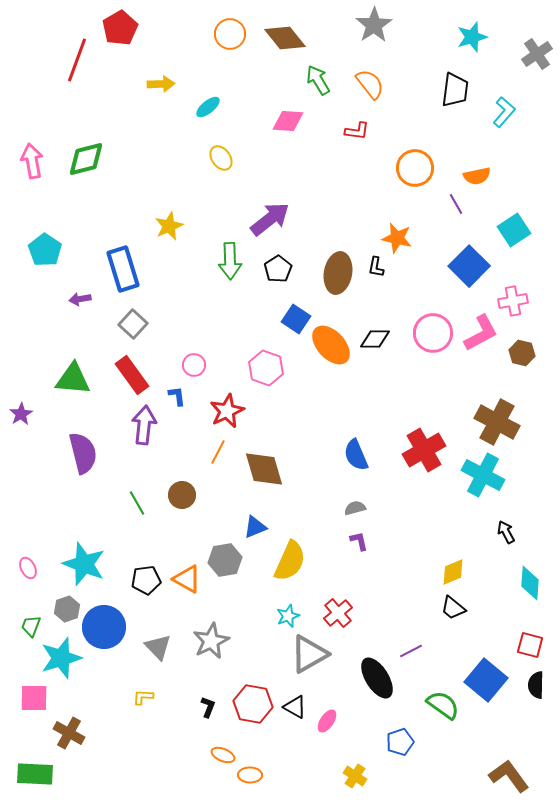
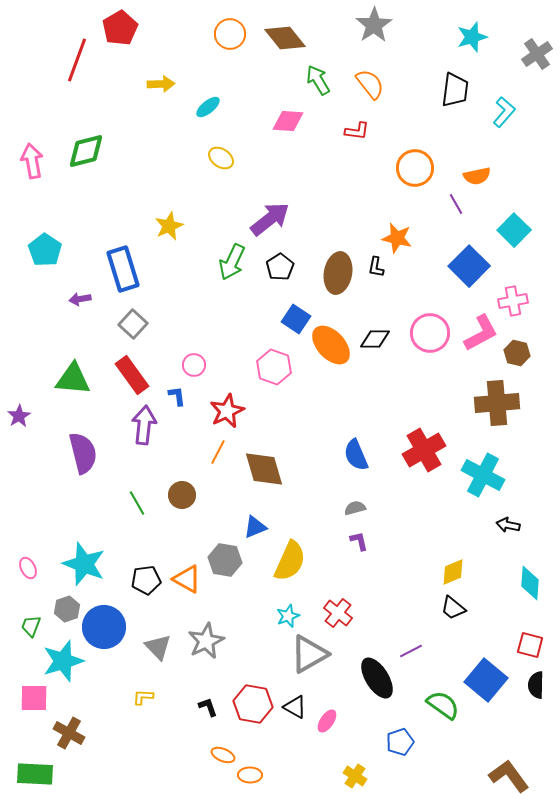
yellow ellipse at (221, 158): rotated 20 degrees counterclockwise
green diamond at (86, 159): moved 8 px up
cyan square at (514, 230): rotated 12 degrees counterclockwise
green arrow at (230, 261): moved 2 px right, 1 px down; rotated 27 degrees clockwise
black pentagon at (278, 269): moved 2 px right, 2 px up
pink circle at (433, 333): moved 3 px left
brown hexagon at (522, 353): moved 5 px left
pink hexagon at (266, 368): moved 8 px right, 1 px up
purple star at (21, 414): moved 2 px left, 2 px down
brown cross at (497, 422): moved 19 px up; rotated 33 degrees counterclockwise
black arrow at (506, 532): moved 2 px right, 7 px up; rotated 50 degrees counterclockwise
gray hexagon at (225, 560): rotated 20 degrees clockwise
red cross at (338, 613): rotated 12 degrees counterclockwise
gray star at (211, 641): moved 5 px left
cyan star at (61, 658): moved 2 px right, 3 px down
black L-shape at (208, 707): rotated 40 degrees counterclockwise
